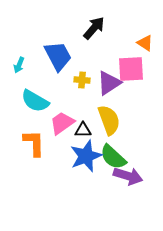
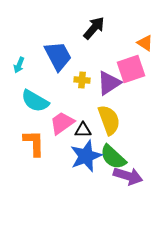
pink square: rotated 16 degrees counterclockwise
